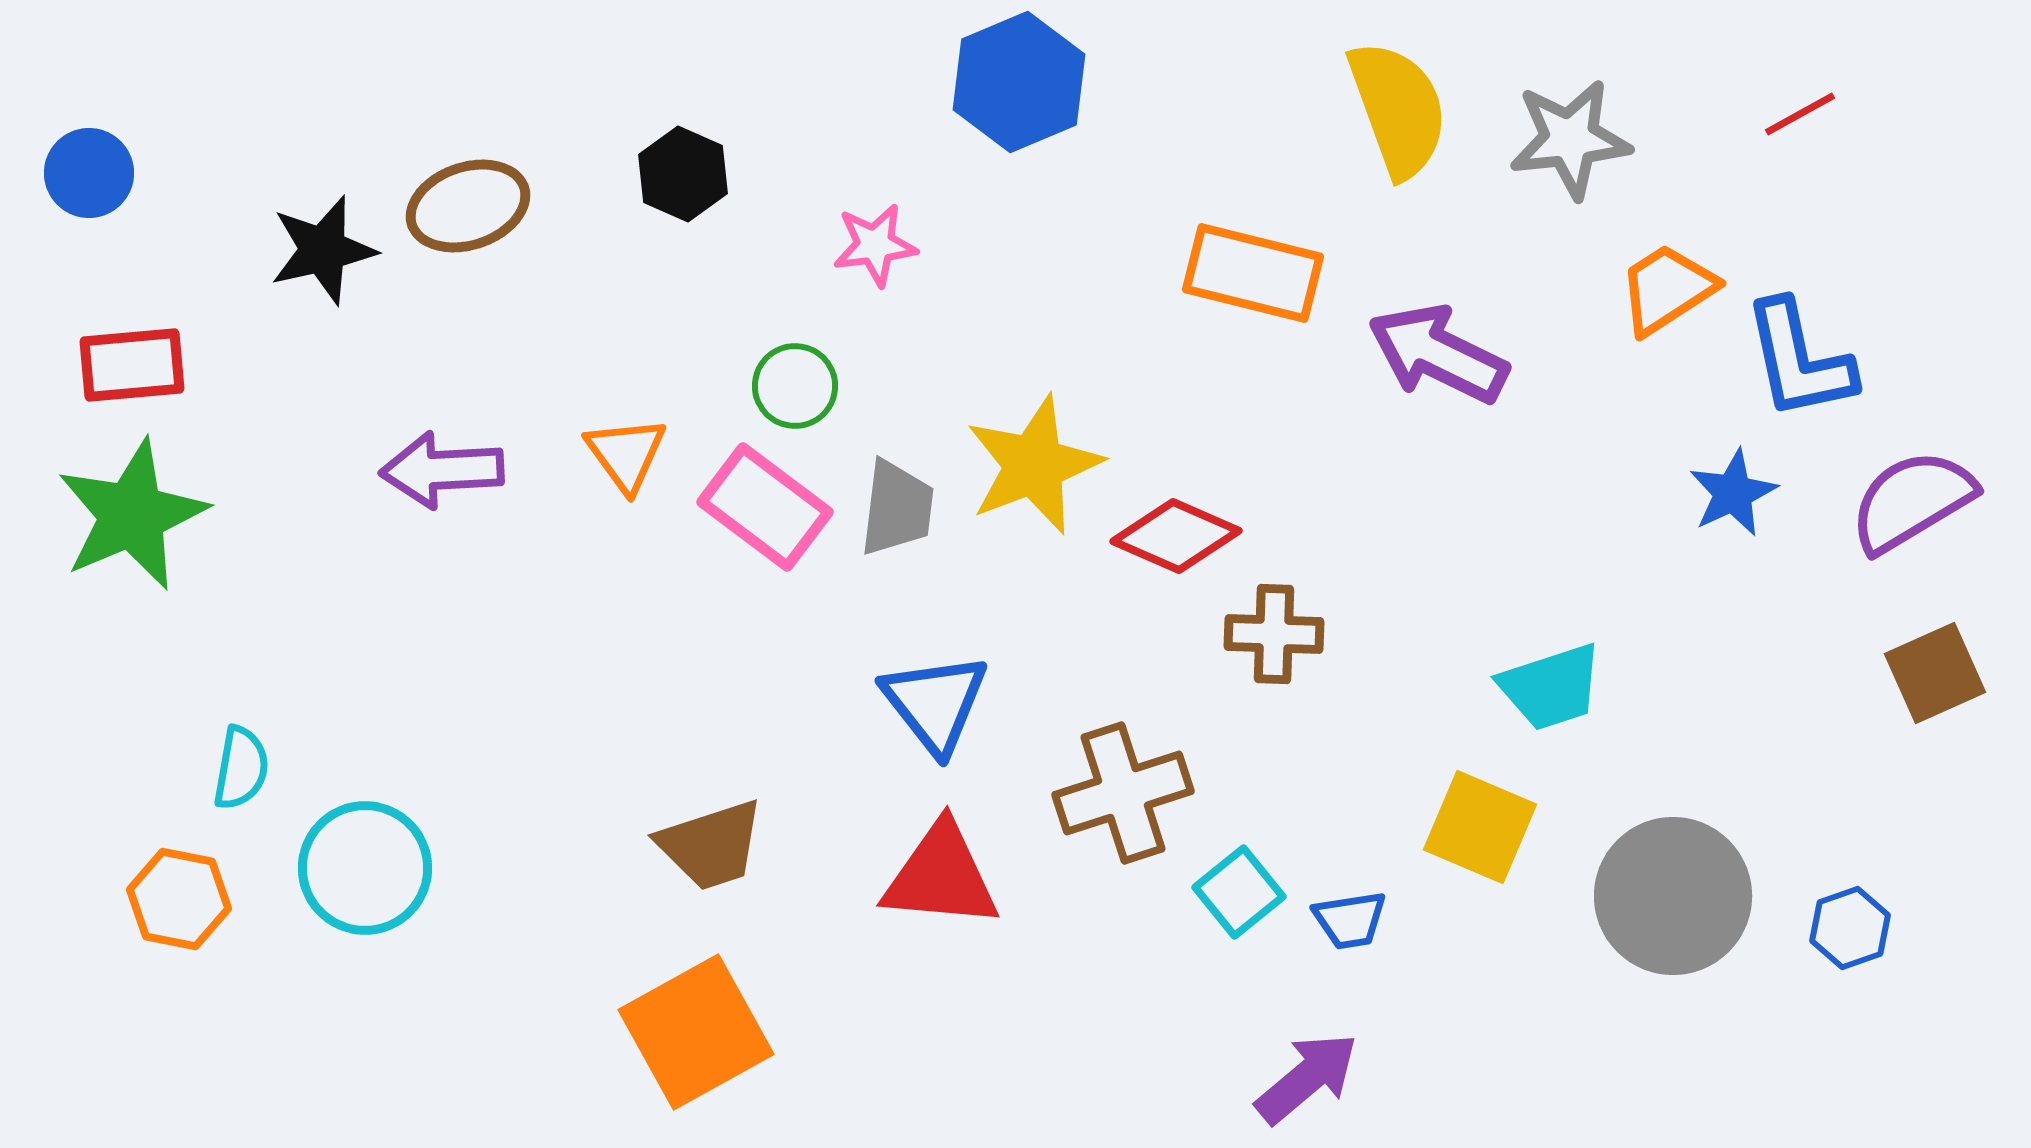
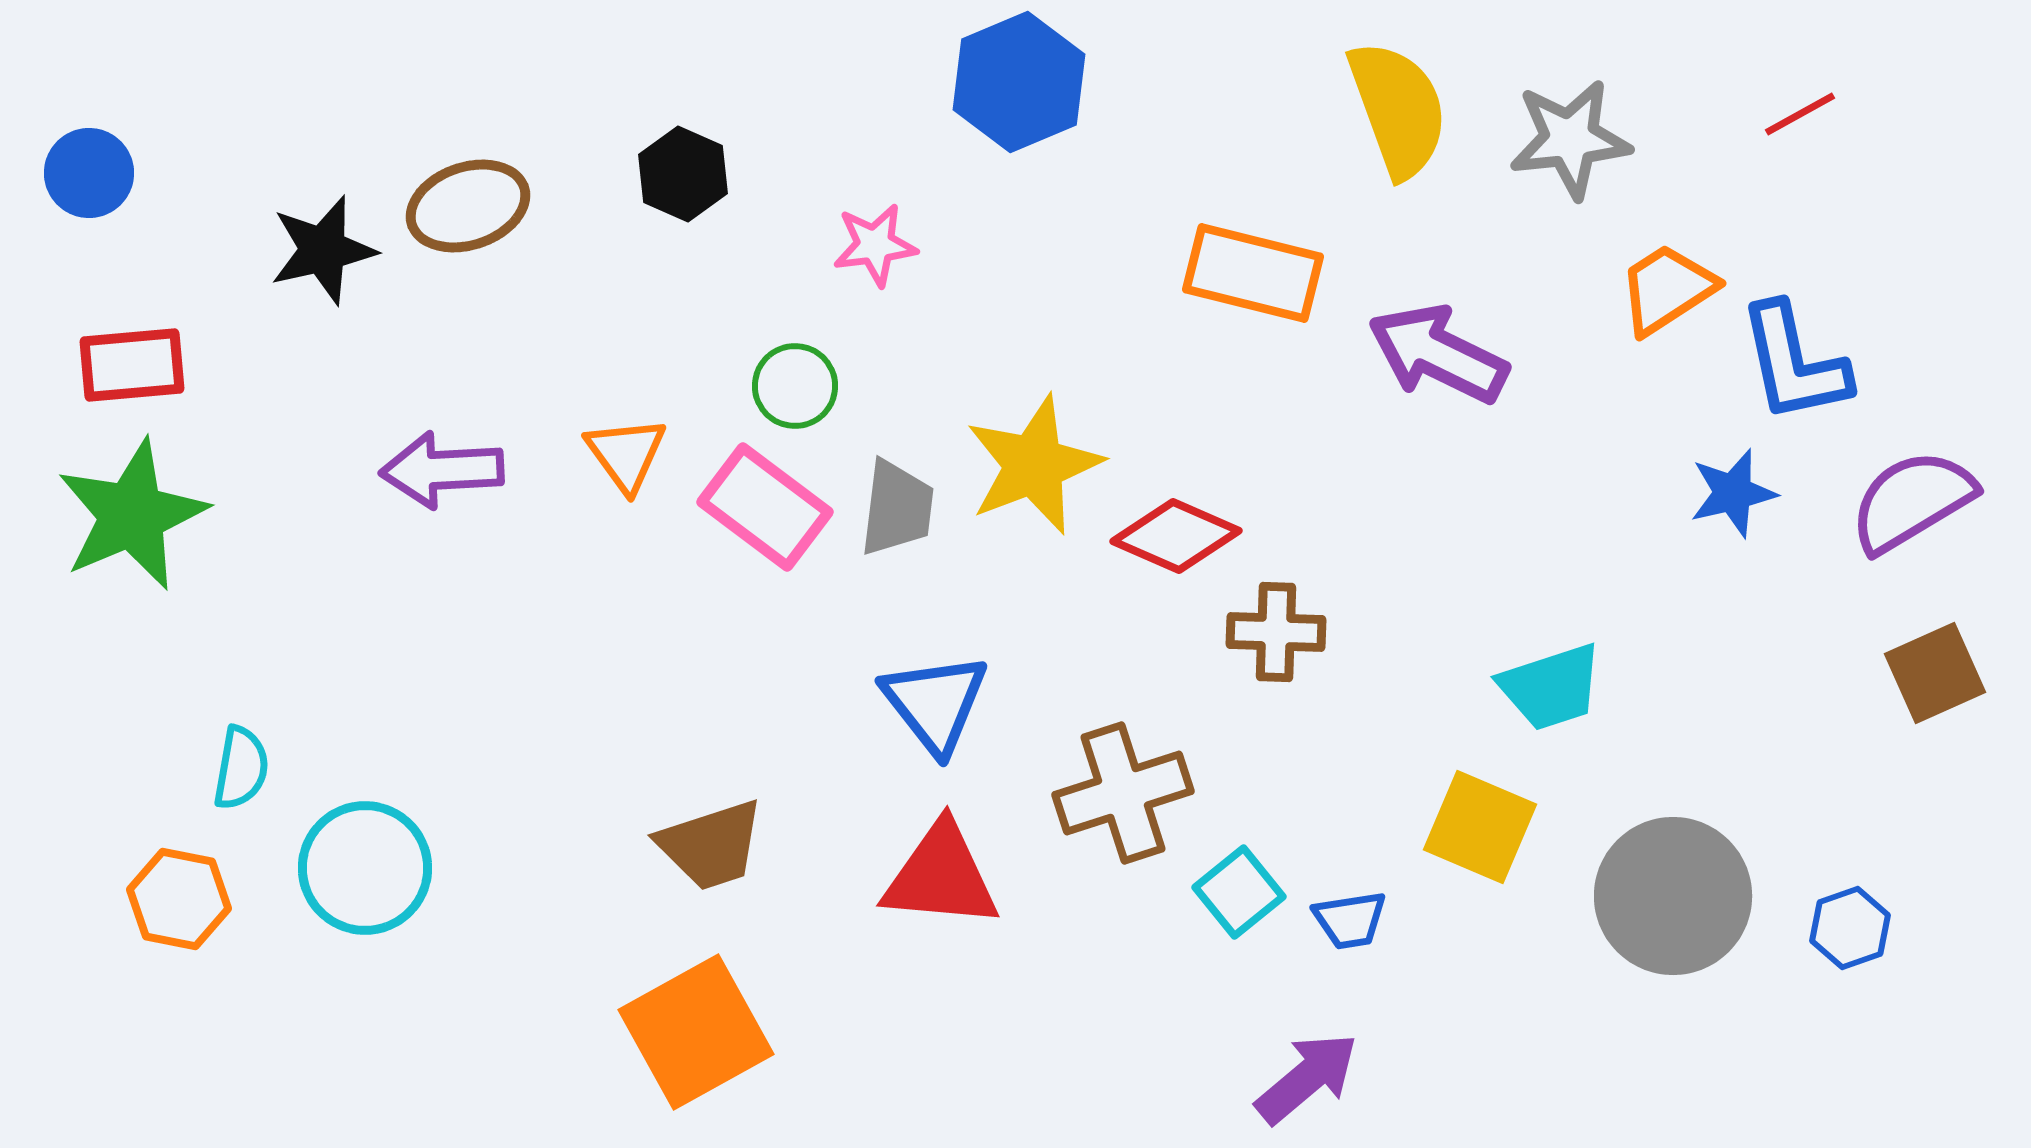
blue L-shape at (1799, 360): moved 5 px left, 3 px down
blue star at (1733, 493): rotated 12 degrees clockwise
brown cross at (1274, 634): moved 2 px right, 2 px up
